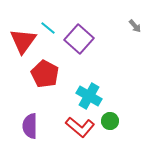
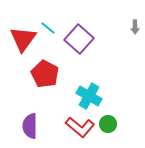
gray arrow: moved 1 px down; rotated 40 degrees clockwise
red triangle: moved 2 px up
green circle: moved 2 px left, 3 px down
